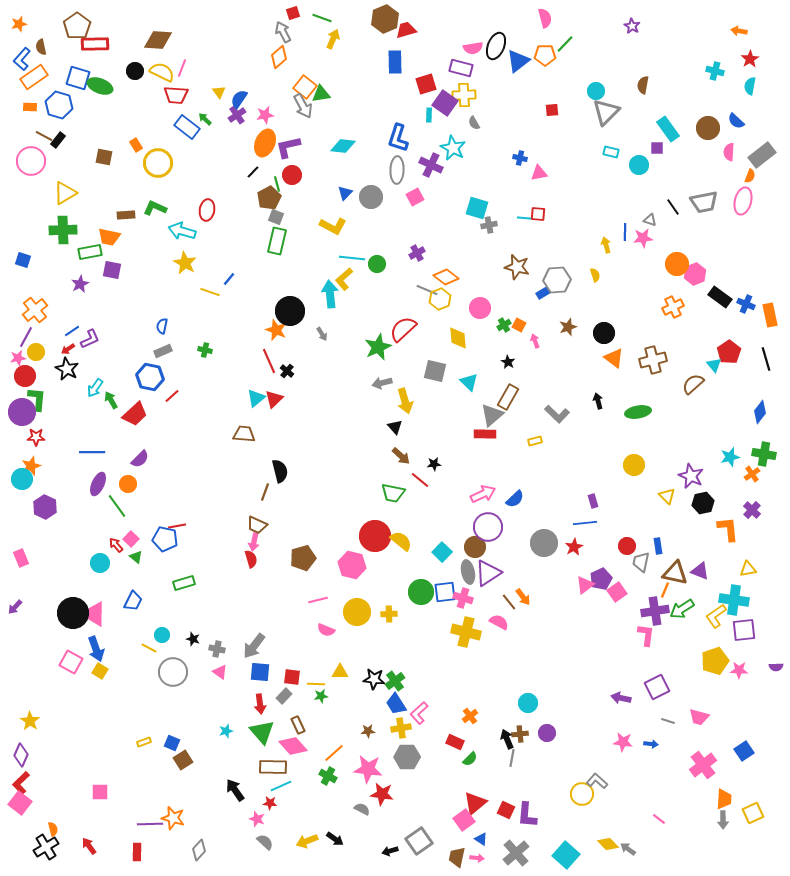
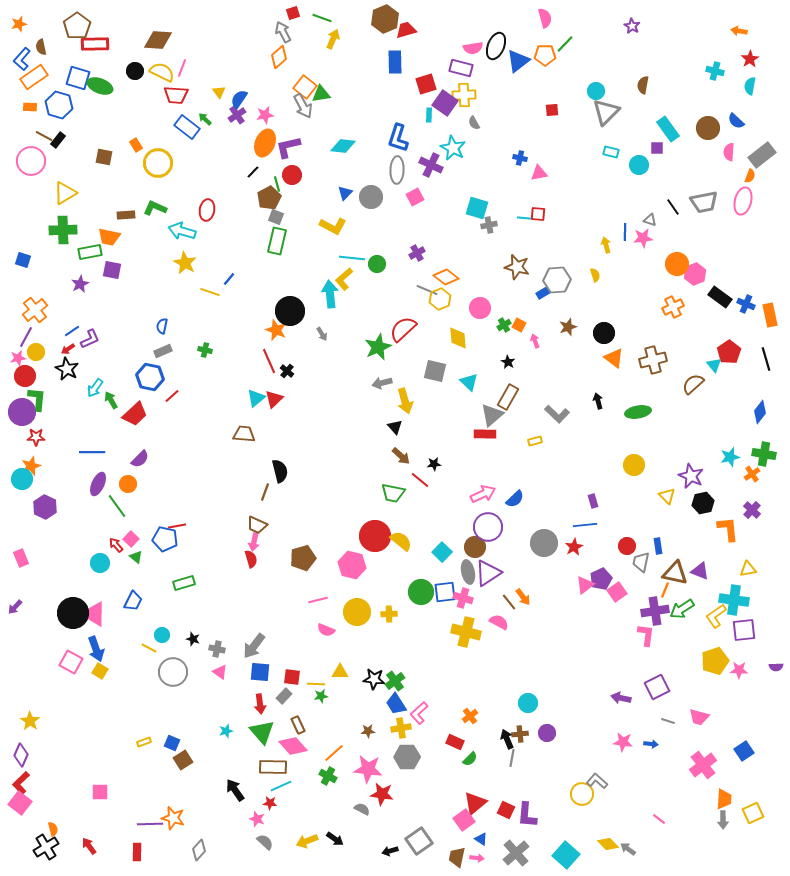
blue line at (585, 523): moved 2 px down
